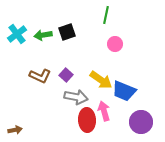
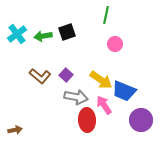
green arrow: moved 1 px down
brown L-shape: rotated 15 degrees clockwise
pink arrow: moved 6 px up; rotated 18 degrees counterclockwise
purple circle: moved 2 px up
